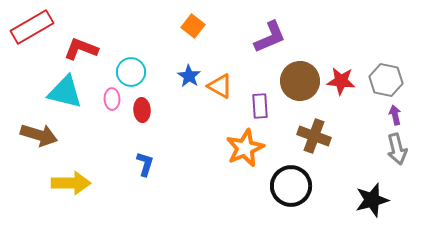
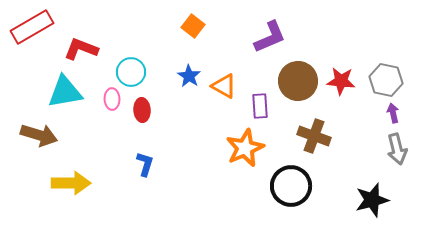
brown circle: moved 2 px left
orange triangle: moved 4 px right
cyan triangle: rotated 24 degrees counterclockwise
purple arrow: moved 2 px left, 2 px up
